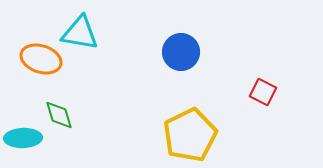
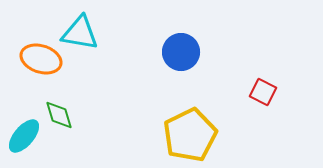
cyan ellipse: moved 1 px right, 2 px up; rotated 48 degrees counterclockwise
